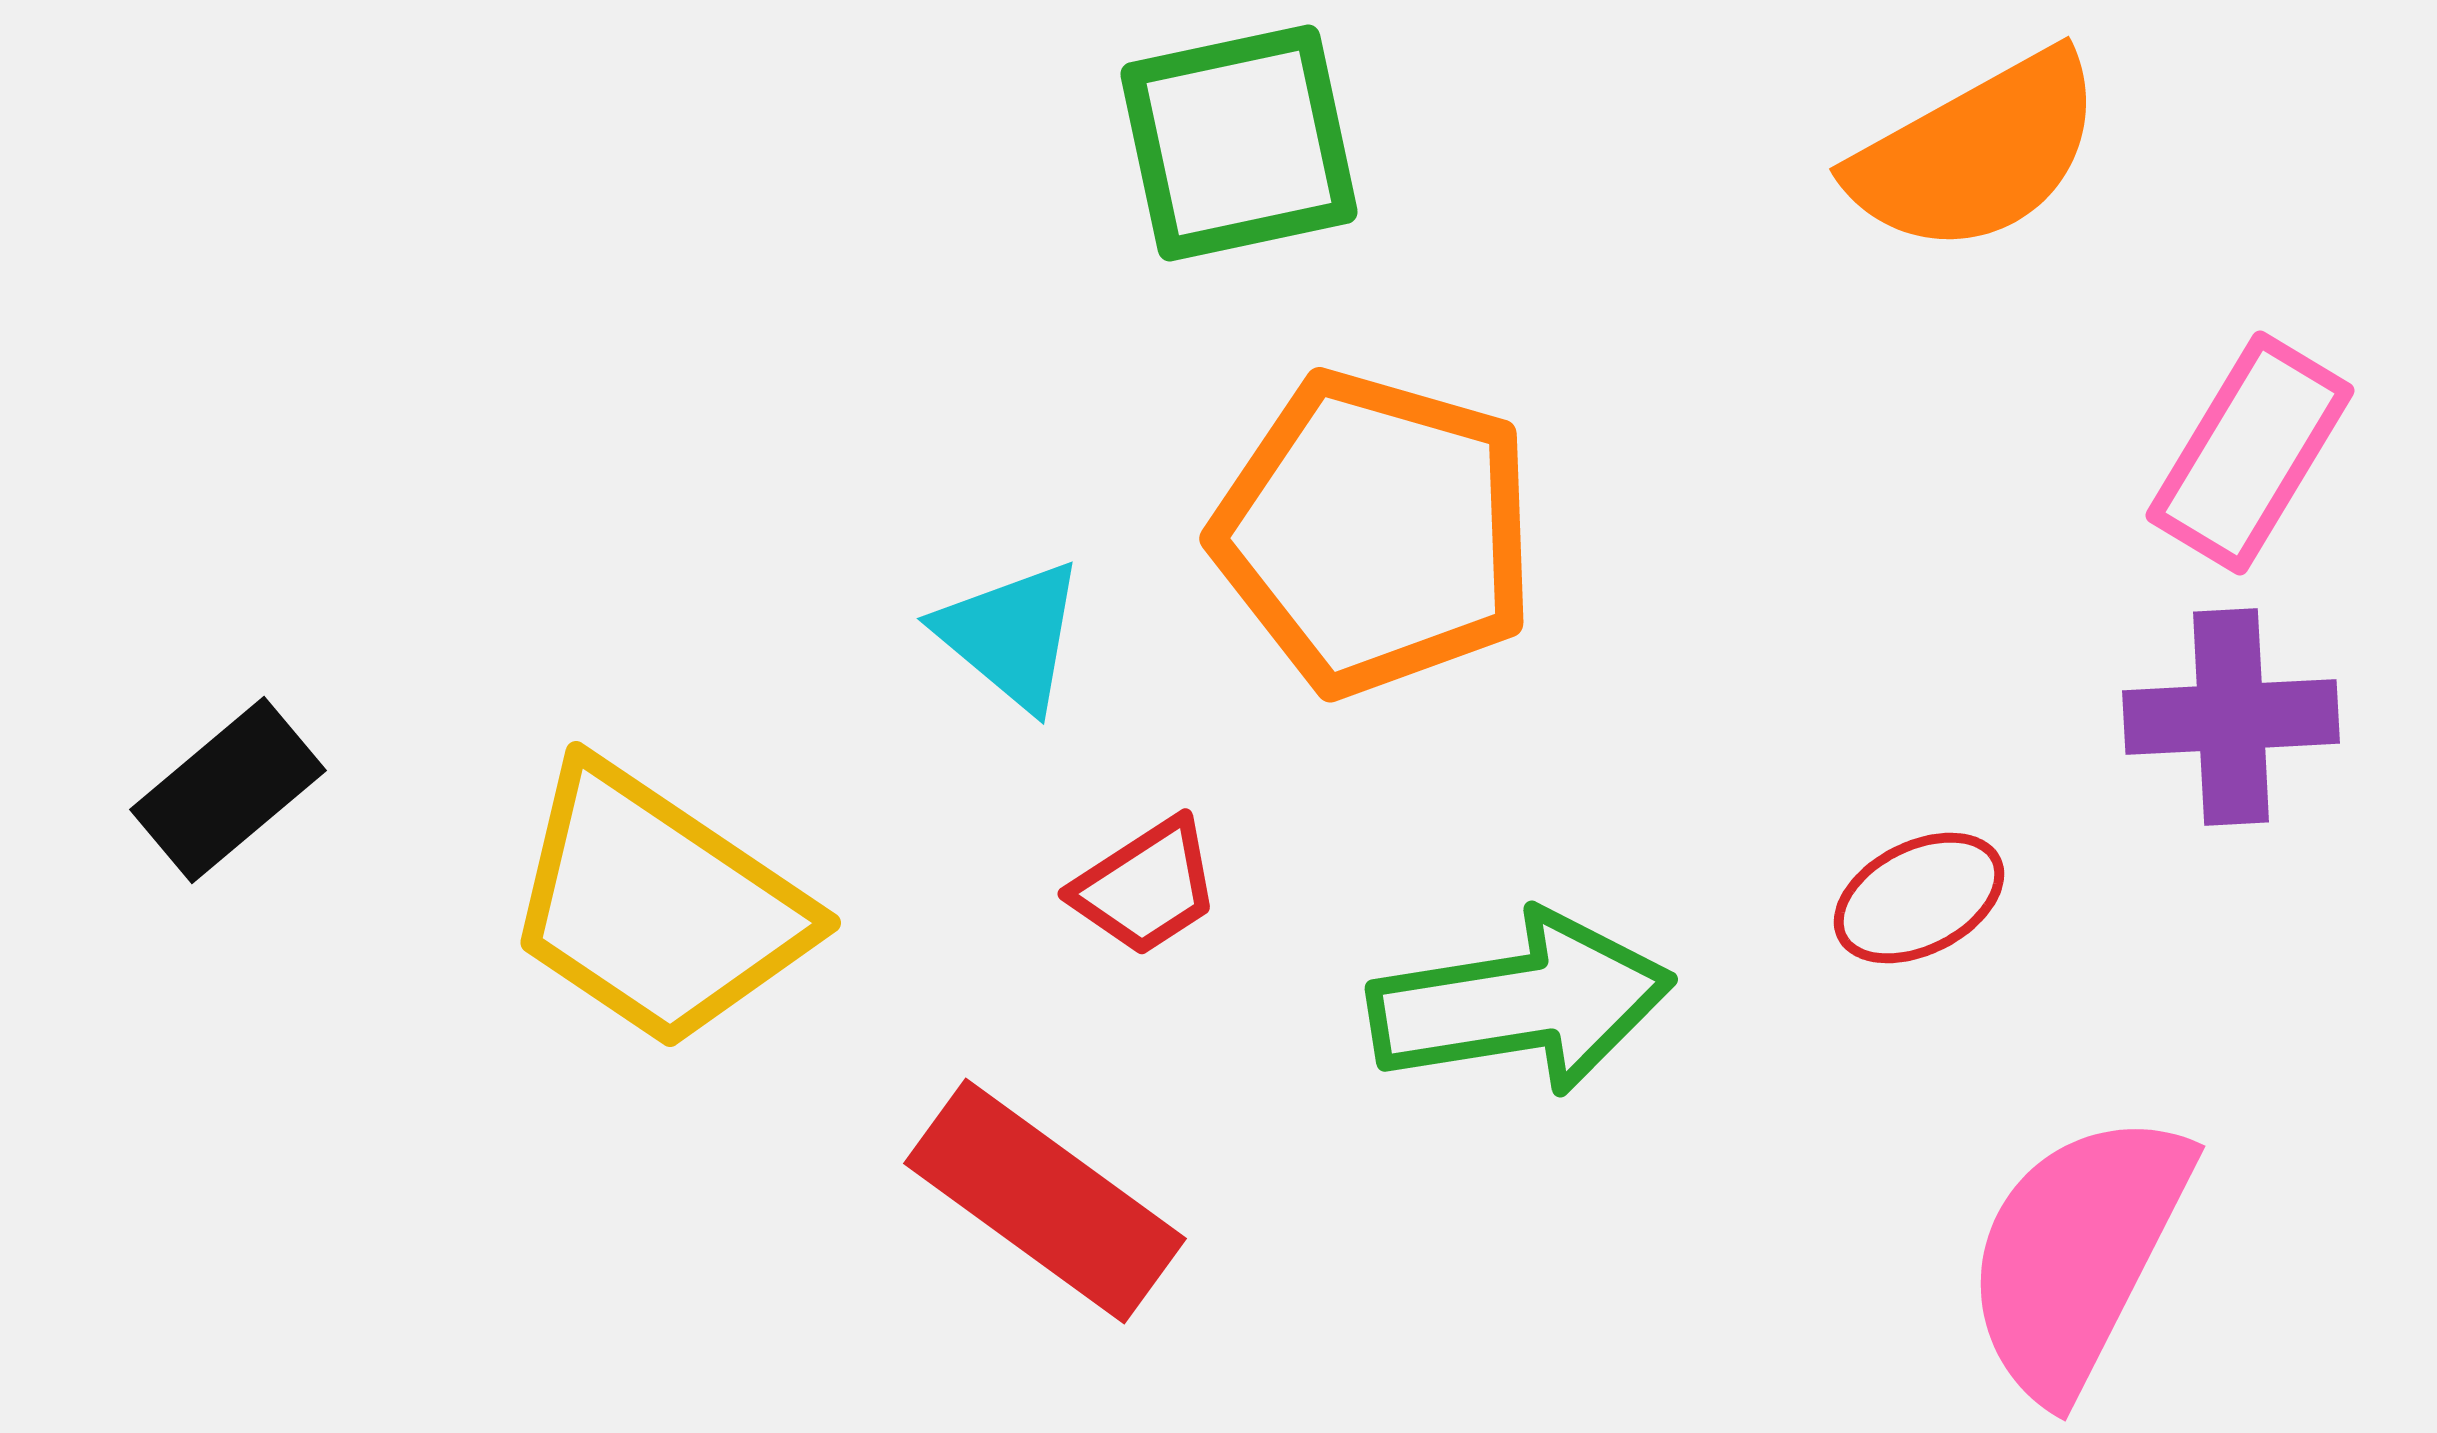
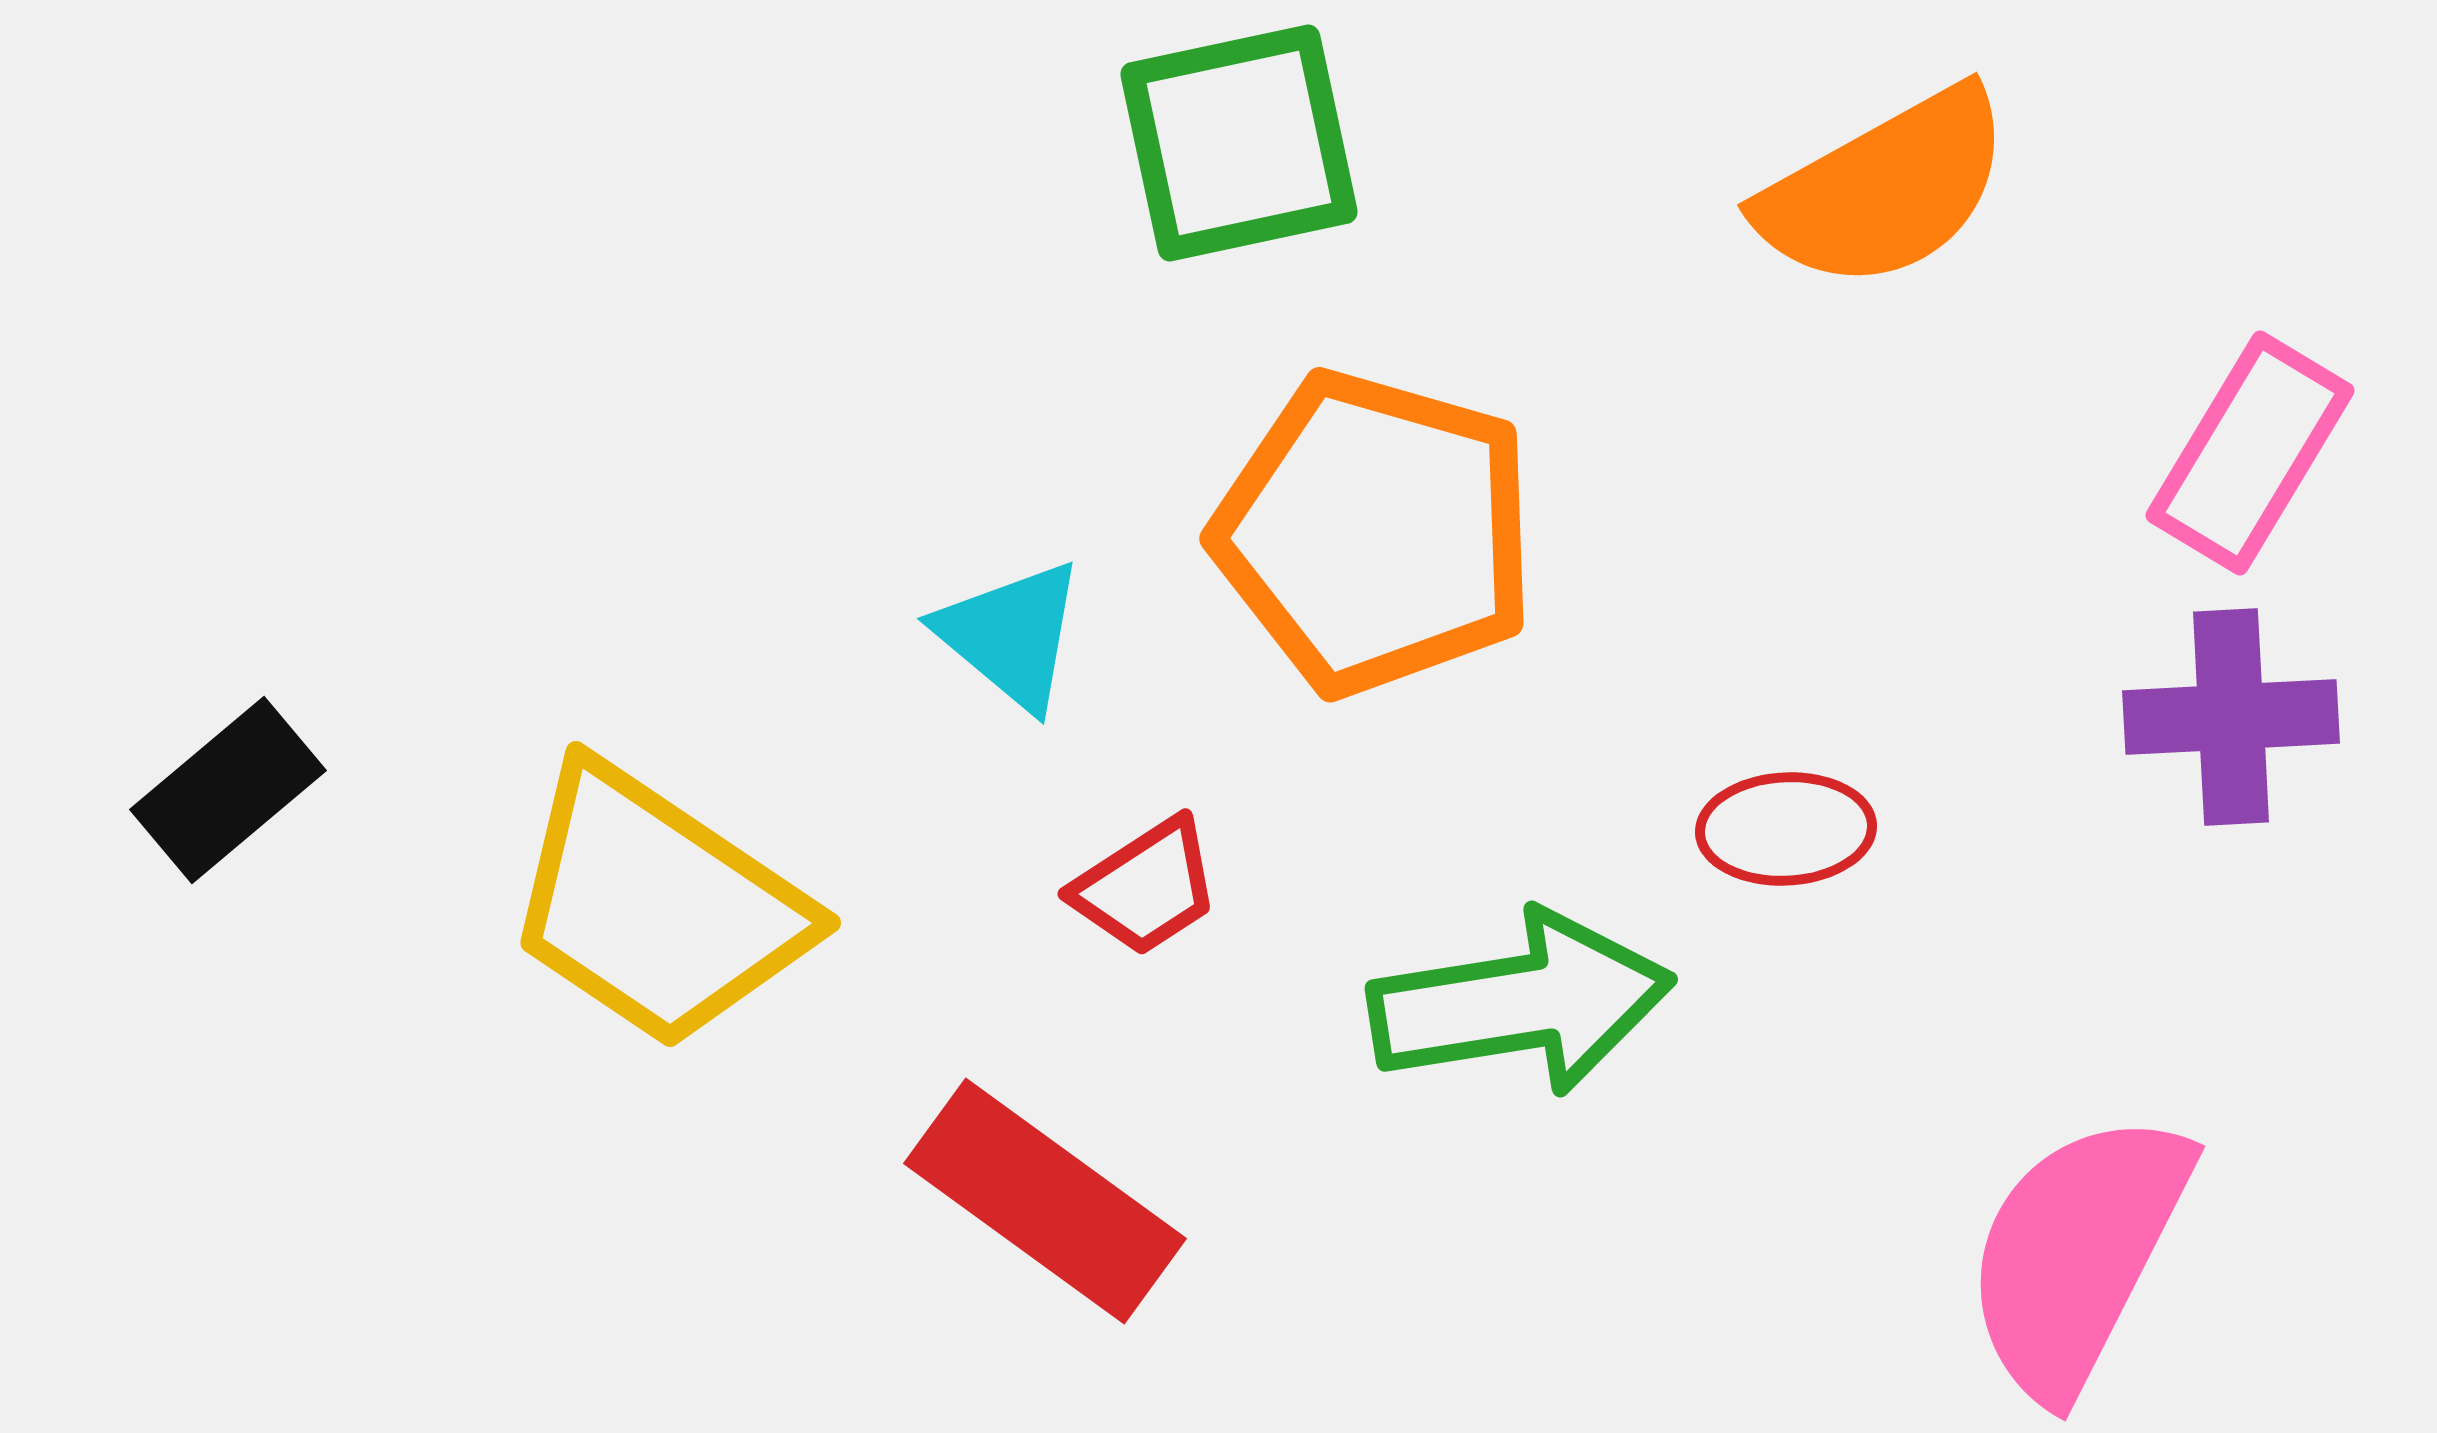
orange semicircle: moved 92 px left, 36 px down
red ellipse: moved 133 px left, 69 px up; rotated 24 degrees clockwise
